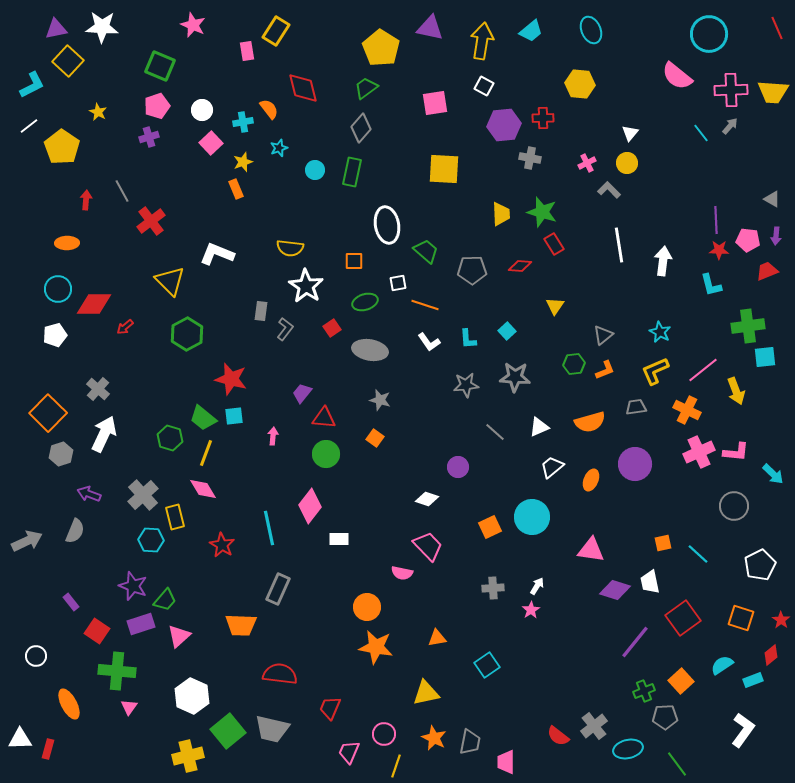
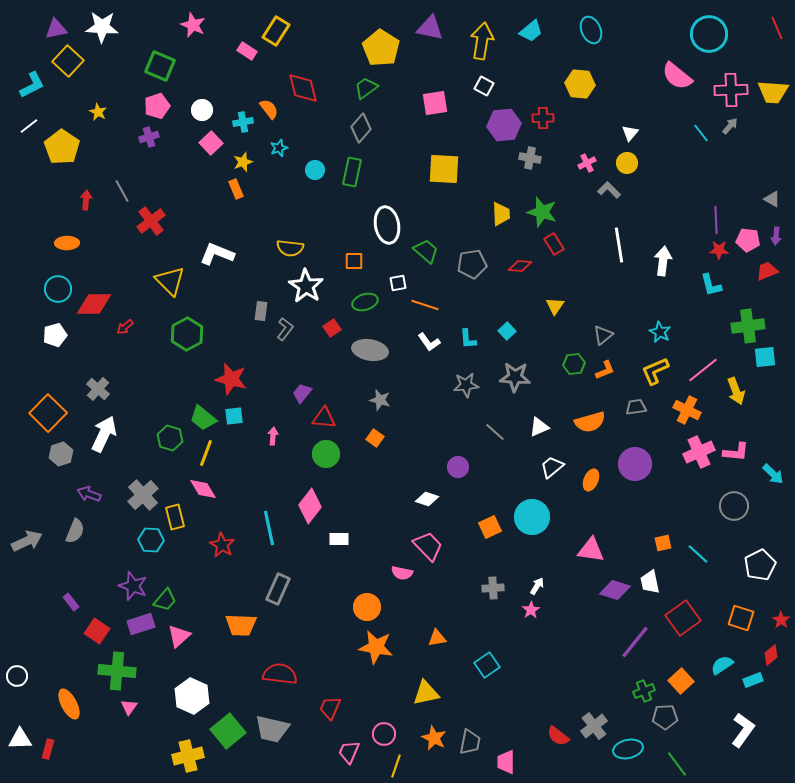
pink rectangle at (247, 51): rotated 48 degrees counterclockwise
gray pentagon at (472, 270): moved 6 px up; rotated 8 degrees counterclockwise
white circle at (36, 656): moved 19 px left, 20 px down
